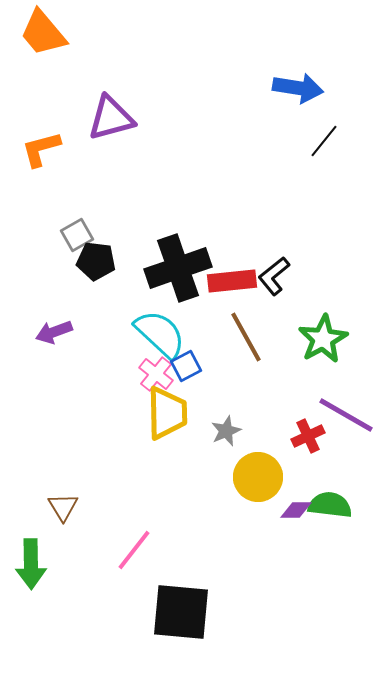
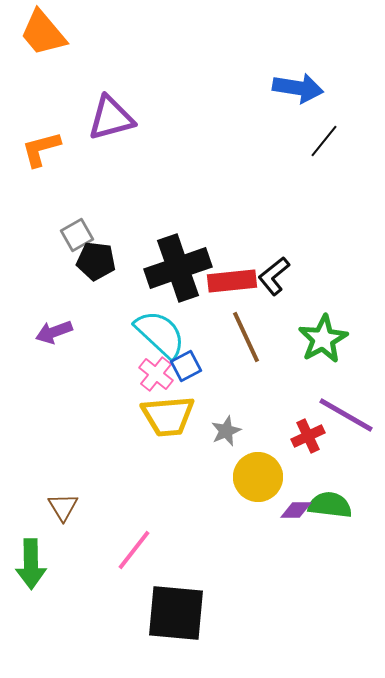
brown line: rotated 4 degrees clockwise
yellow trapezoid: moved 1 px right, 3 px down; rotated 86 degrees clockwise
black square: moved 5 px left, 1 px down
